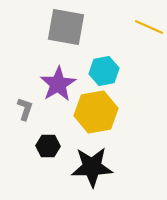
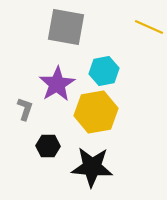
purple star: moved 1 px left
black star: rotated 6 degrees clockwise
